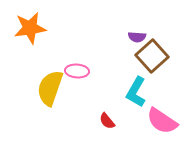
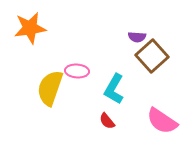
cyan L-shape: moved 22 px left, 3 px up
